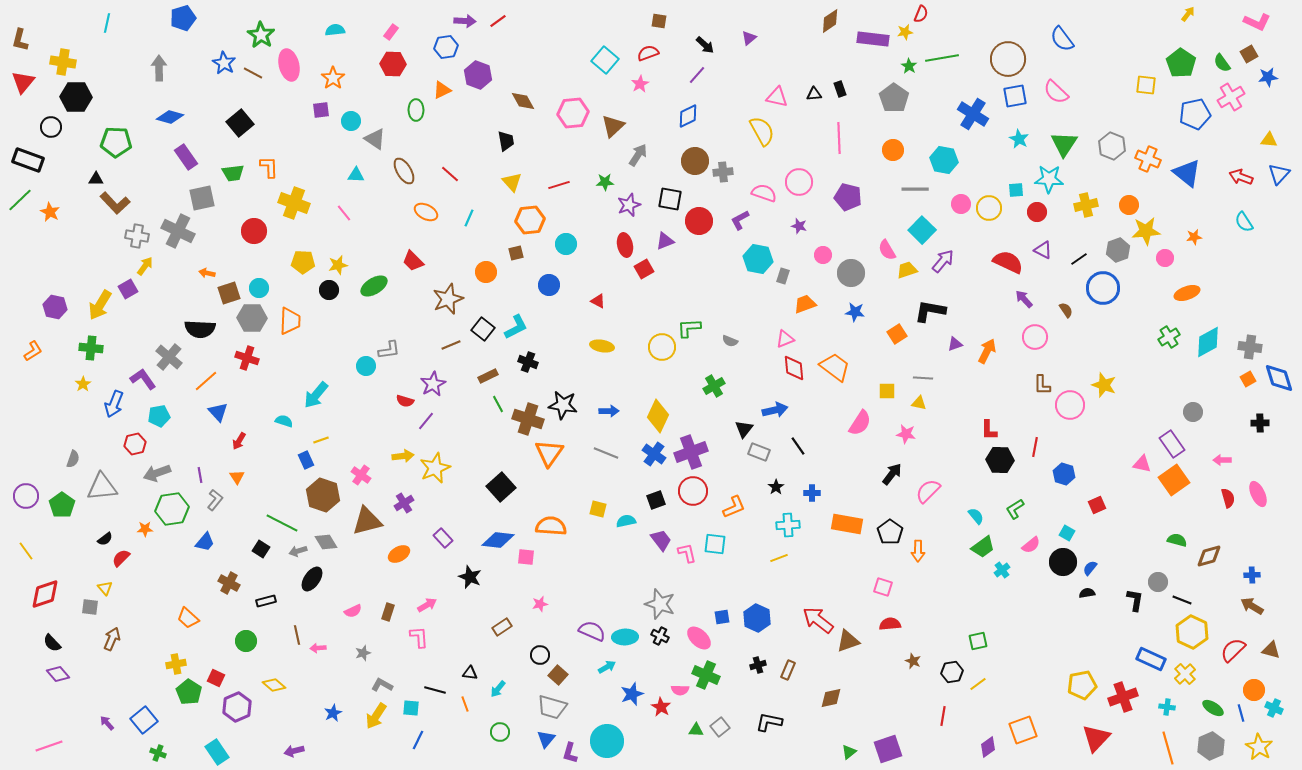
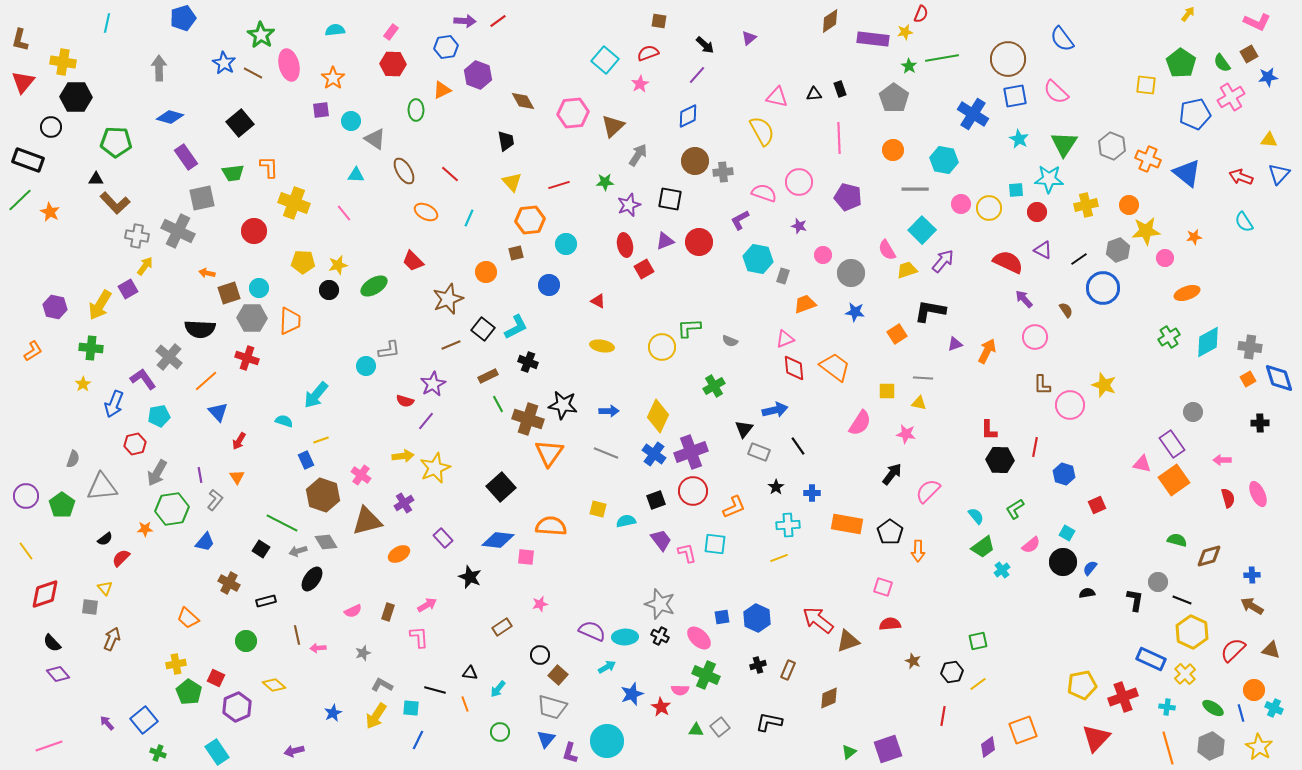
red circle at (699, 221): moved 21 px down
gray arrow at (157, 473): rotated 40 degrees counterclockwise
brown diamond at (831, 698): moved 2 px left; rotated 10 degrees counterclockwise
